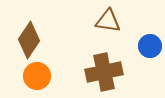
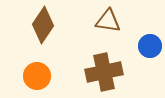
brown diamond: moved 14 px right, 15 px up
